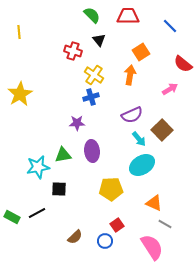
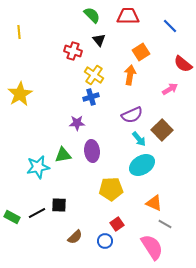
black square: moved 16 px down
red square: moved 1 px up
